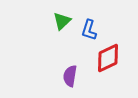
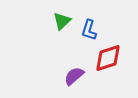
red diamond: rotated 8 degrees clockwise
purple semicircle: moved 4 px right; rotated 40 degrees clockwise
